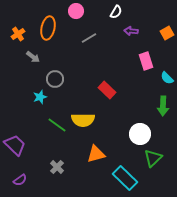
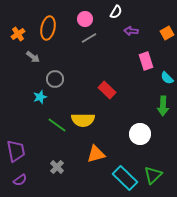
pink circle: moved 9 px right, 8 px down
purple trapezoid: moved 1 px right, 6 px down; rotated 35 degrees clockwise
green triangle: moved 17 px down
